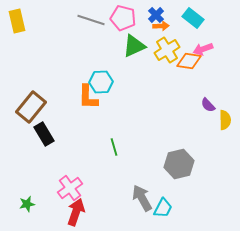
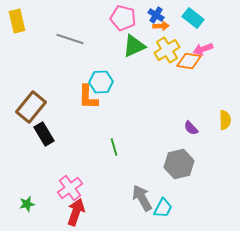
blue cross: rotated 14 degrees counterclockwise
gray line: moved 21 px left, 19 px down
purple semicircle: moved 17 px left, 23 px down
